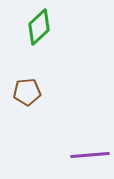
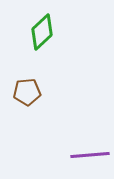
green diamond: moved 3 px right, 5 px down
